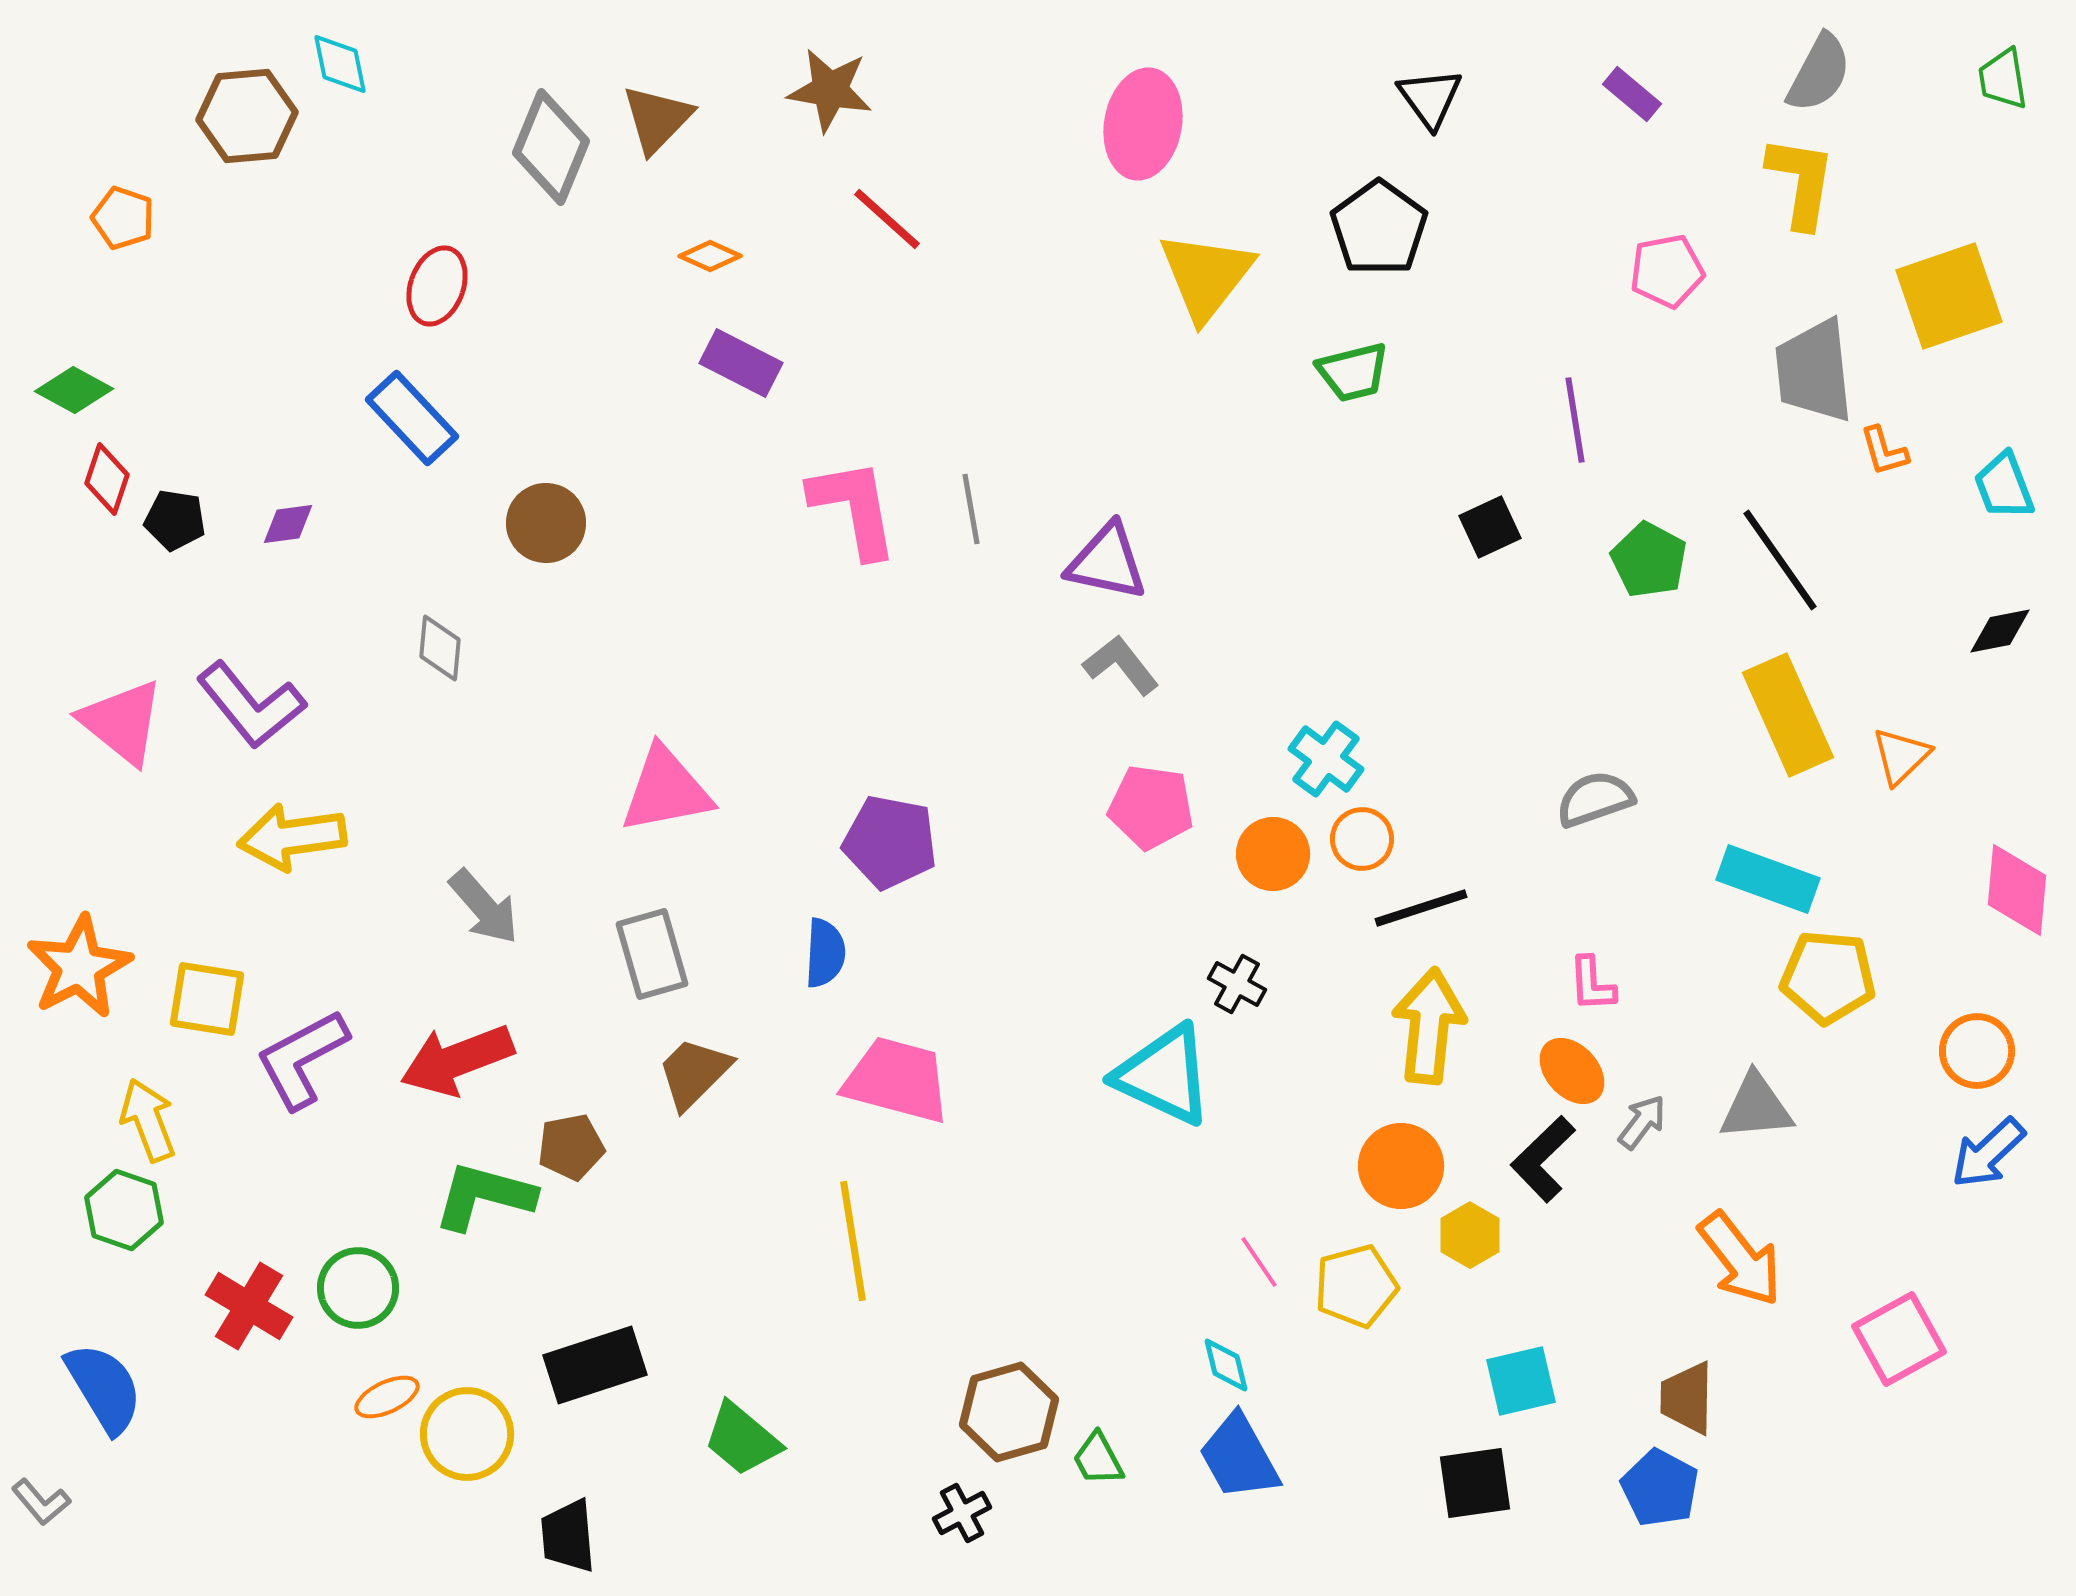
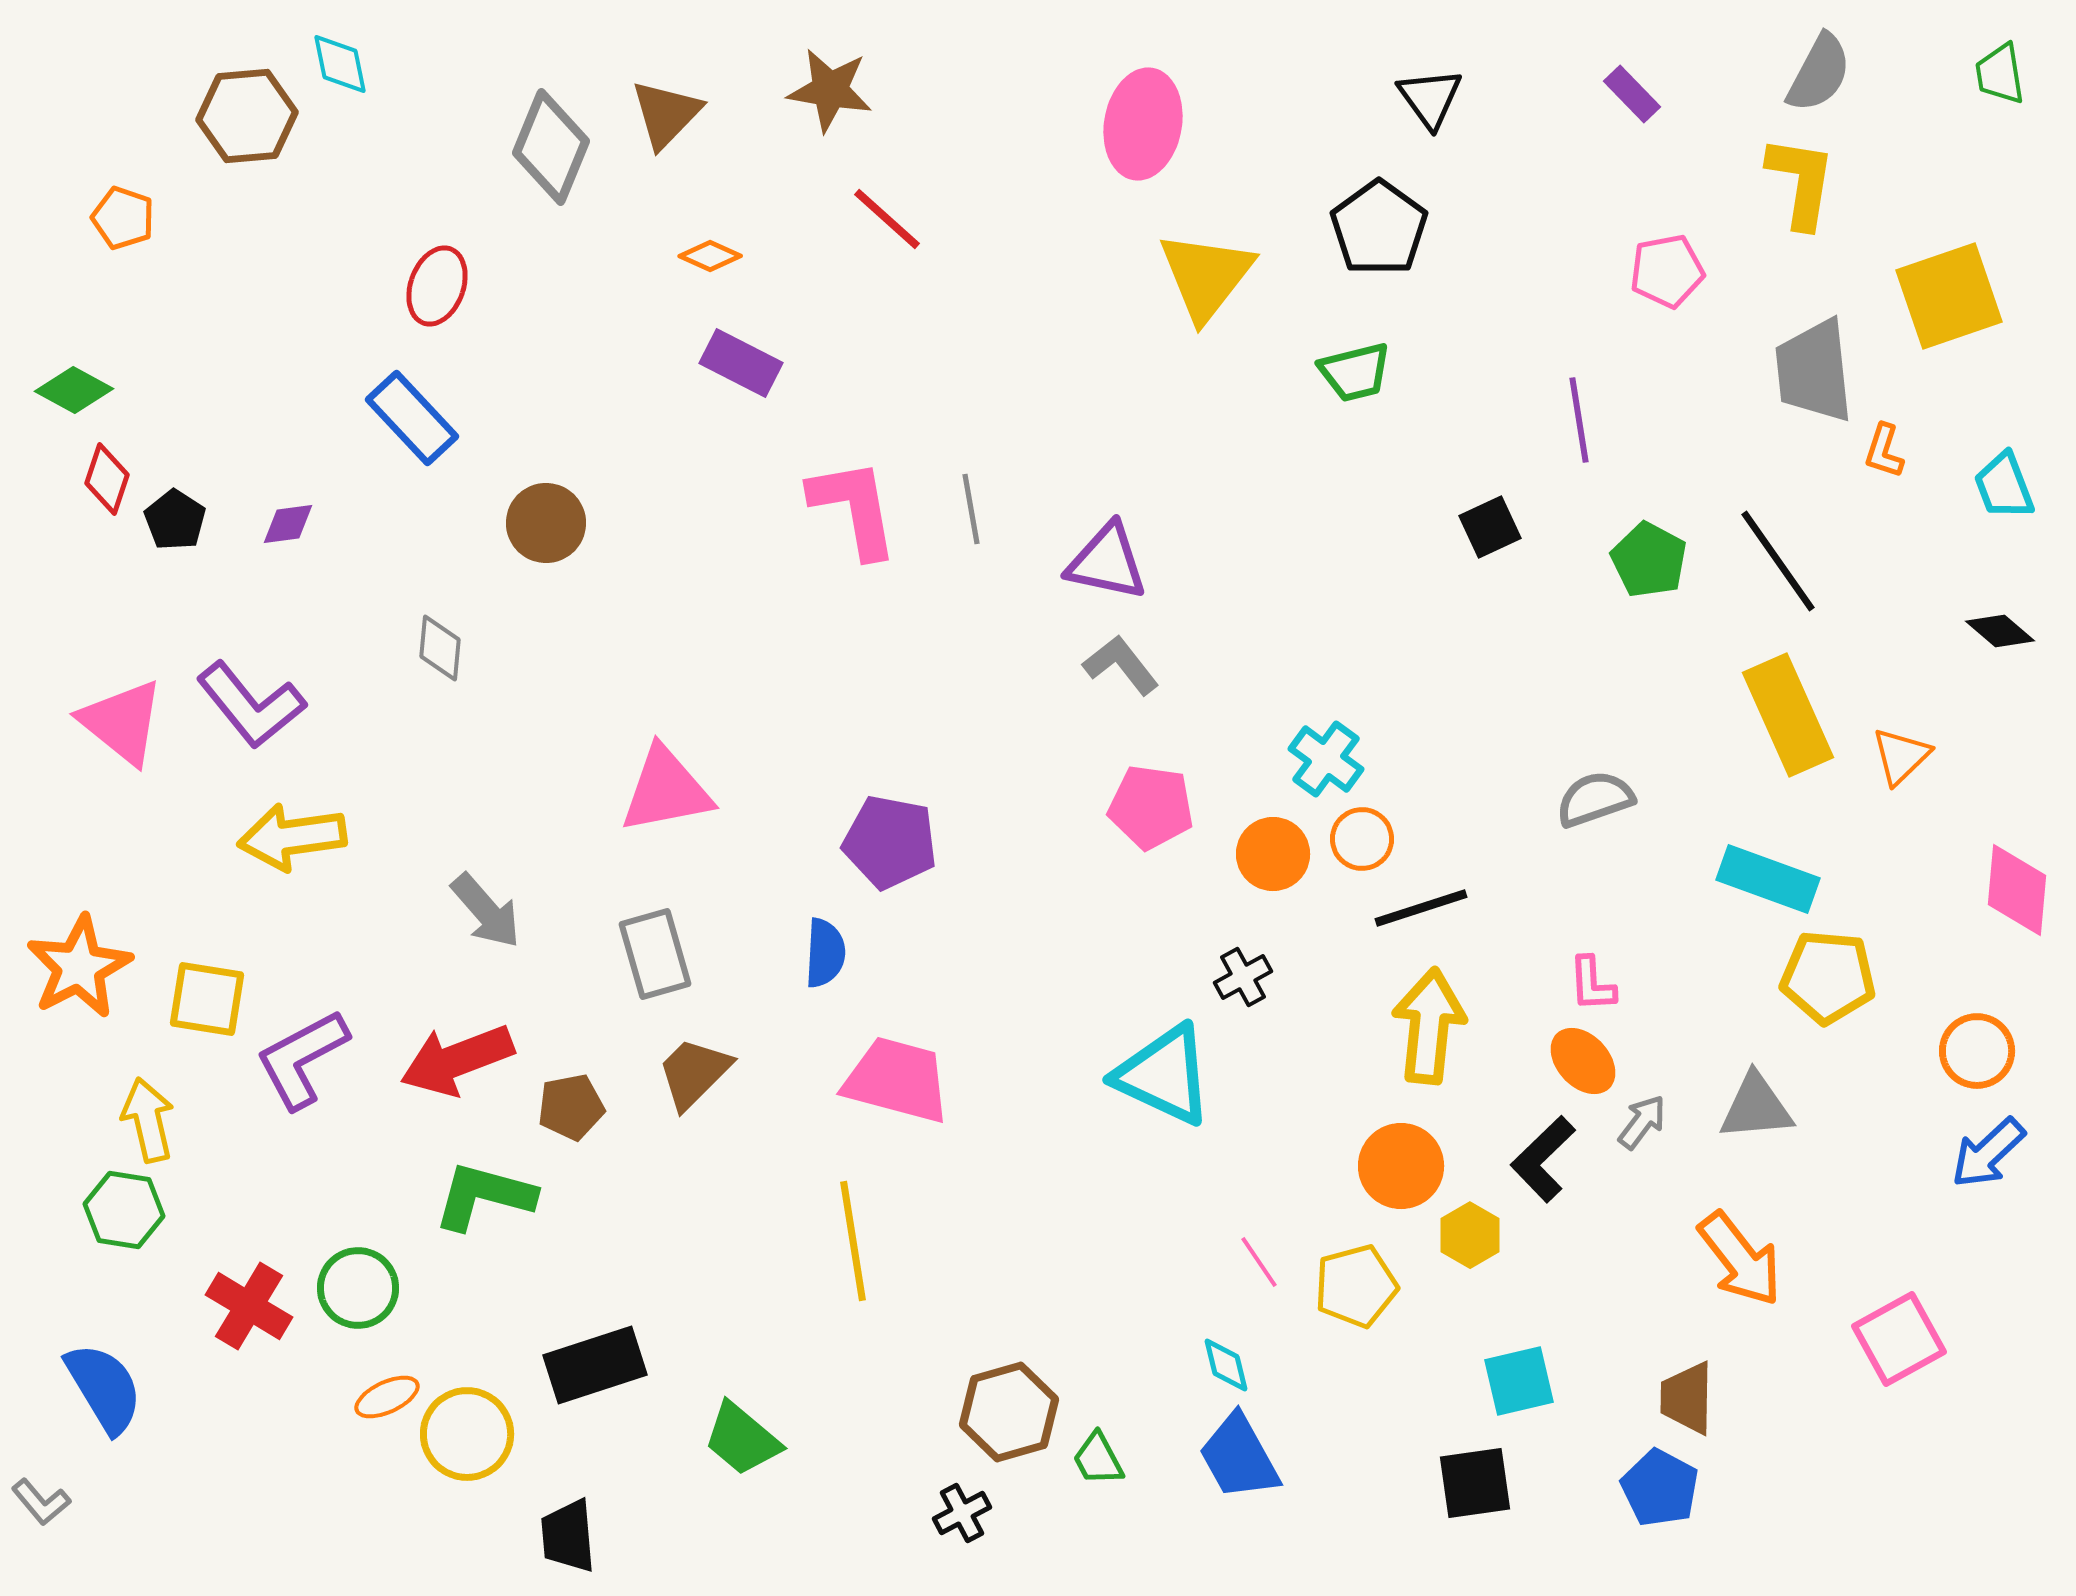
green trapezoid at (2003, 79): moved 3 px left, 5 px up
purple rectangle at (1632, 94): rotated 6 degrees clockwise
brown triangle at (657, 119): moved 9 px right, 5 px up
green trapezoid at (1353, 372): moved 2 px right
purple line at (1575, 420): moved 4 px right
orange L-shape at (1884, 451): rotated 34 degrees clockwise
black pentagon at (175, 520): rotated 24 degrees clockwise
black line at (1780, 560): moved 2 px left, 1 px down
black diamond at (2000, 631): rotated 52 degrees clockwise
gray arrow at (484, 907): moved 2 px right, 4 px down
gray rectangle at (652, 954): moved 3 px right
black cross at (1237, 984): moved 6 px right, 7 px up; rotated 32 degrees clockwise
orange ellipse at (1572, 1071): moved 11 px right, 10 px up
yellow arrow at (148, 1120): rotated 8 degrees clockwise
brown pentagon at (571, 1147): moved 40 px up
green hexagon at (124, 1210): rotated 10 degrees counterclockwise
cyan square at (1521, 1381): moved 2 px left
